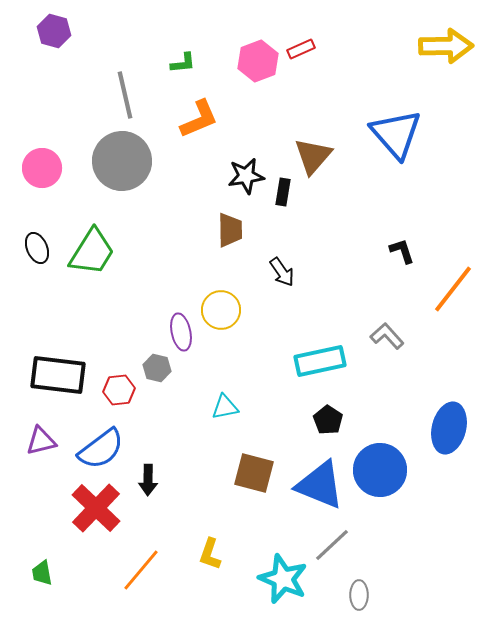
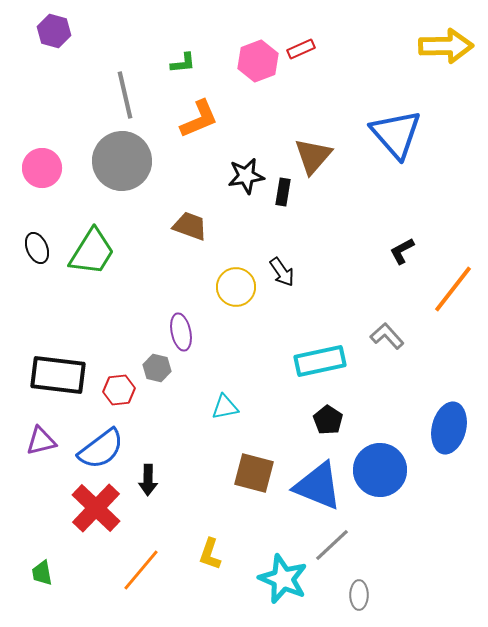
brown trapezoid at (230, 230): moved 40 px left, 4 px up; rotated 69 degrees counterclockwise
black L-shape at (402, 251): rotated 100 degrees counterclockwise
yellow circle at (221, 310): moved 15 px right, 23 px up
blue triangle at (320, 485): moved 2 px left, 1 px down
